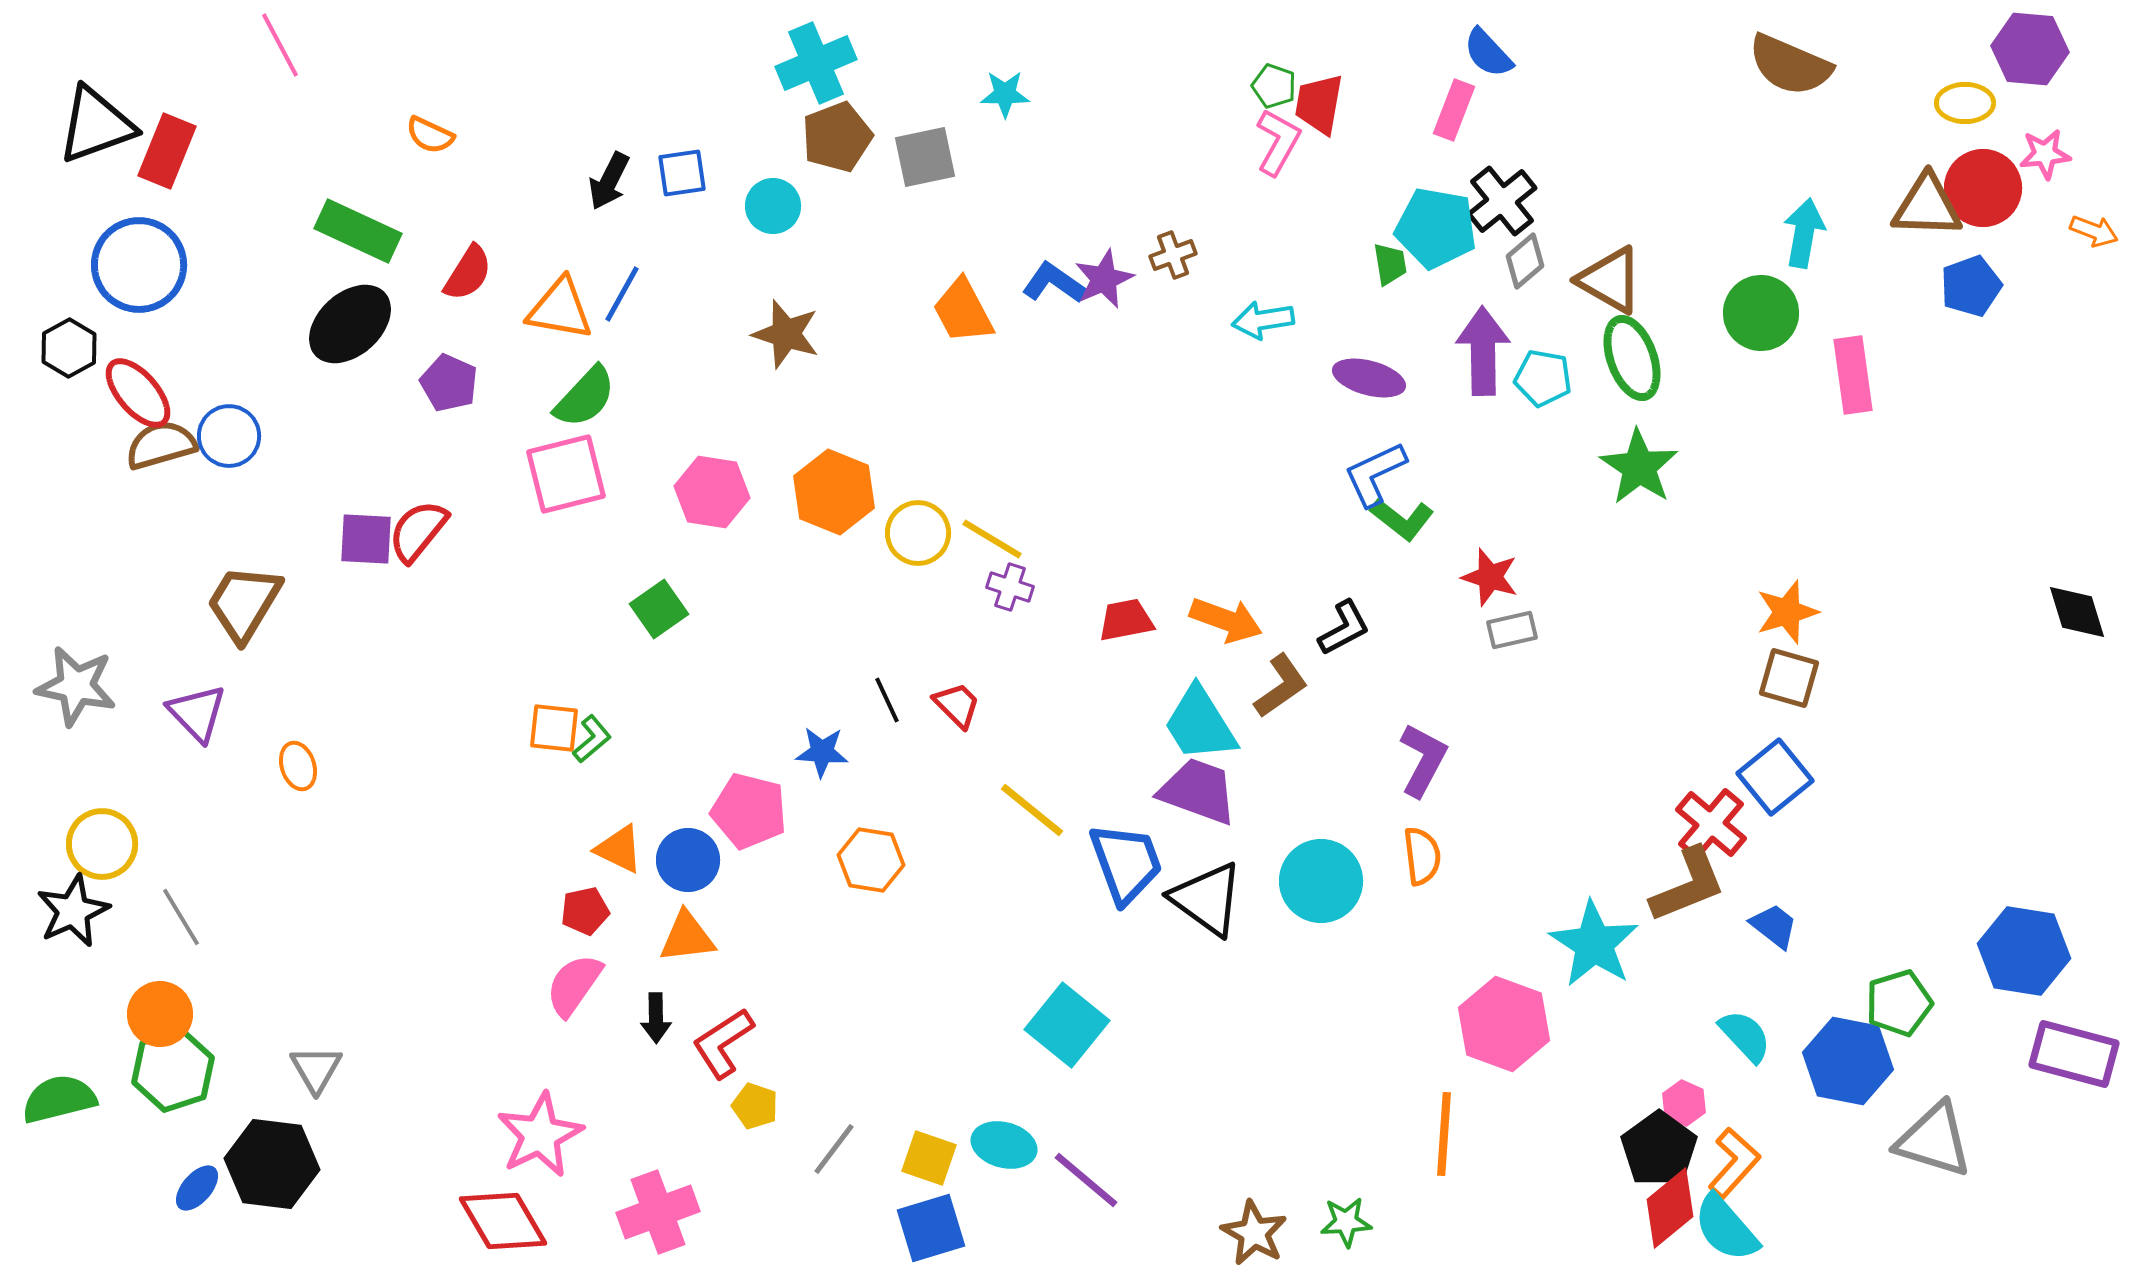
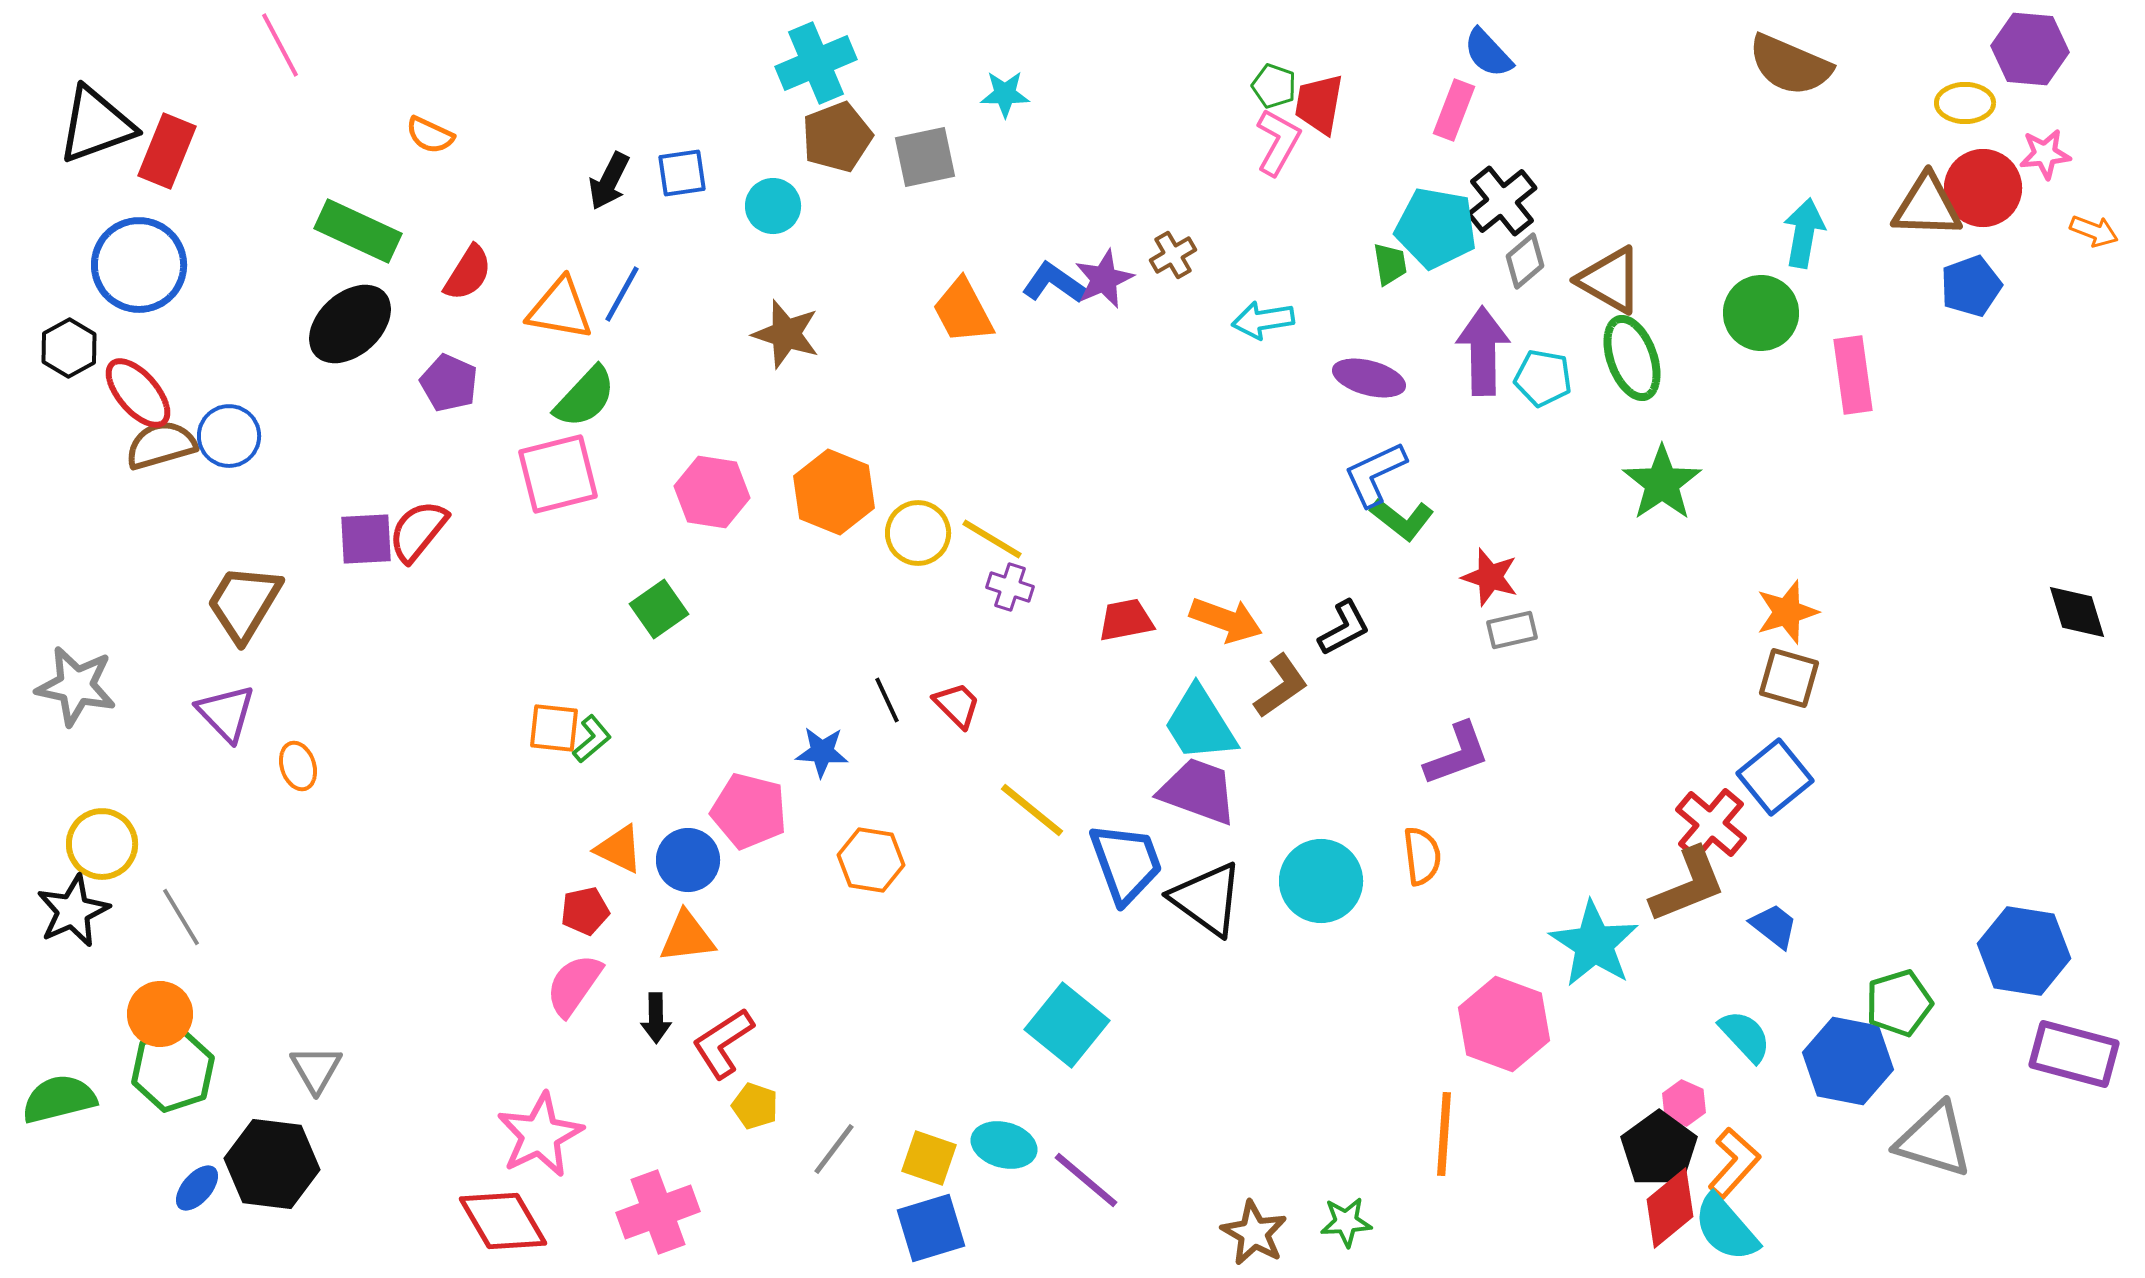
brown cross at (1173, 255): rotated 9 degrees counterclockwise
green star at (1639, 467): moved 23 px right, 16 px down; rotated 4 degrees clockwise
pink square at (566, 474): moved 8 px left
purple square at (366, 539): rotated 6 degrees counterclockwise
purple triangle at (197, 713): moved 29 px right
purple L-shape at (1423, 760): moved 34 px right, 6 px up; rotated 42 degrees clockwise
